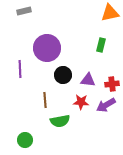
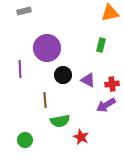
purple triangle: rotated 21 degrees clockwise
red star: moved 35 px down; rotated 21 degrees clockwise
